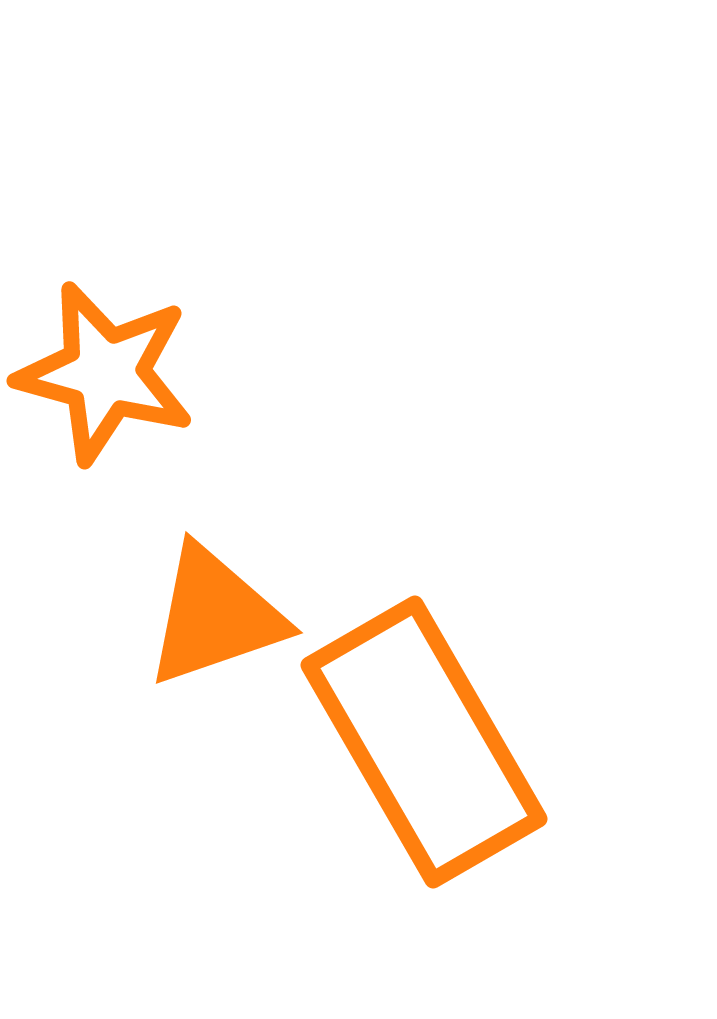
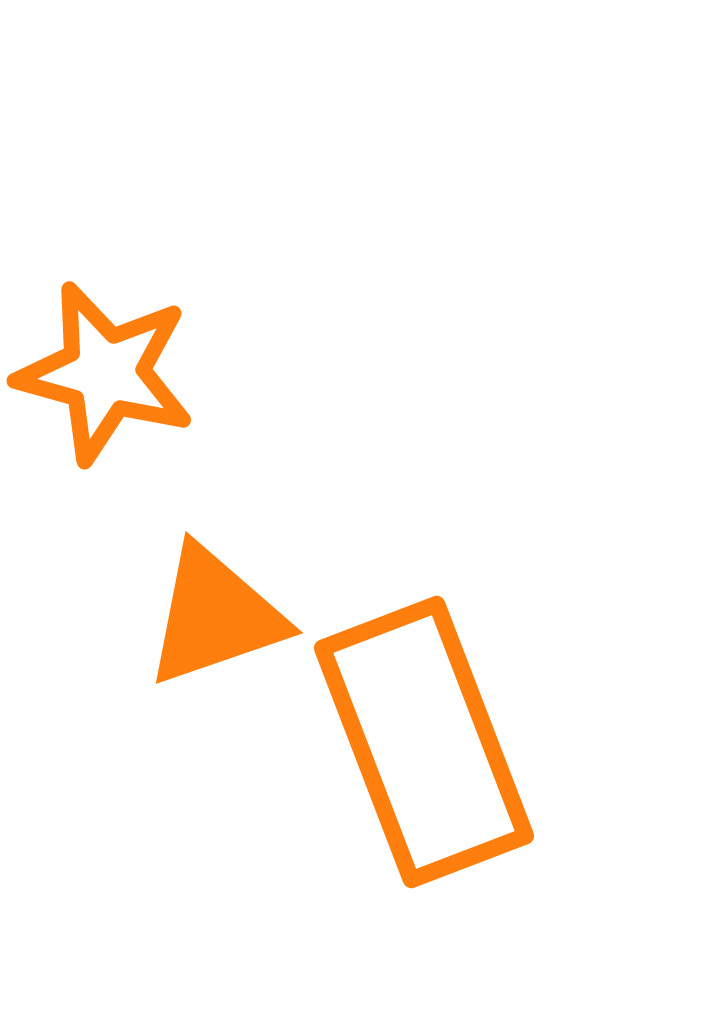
orange rectangle: rotated 9 degrees clockwise
